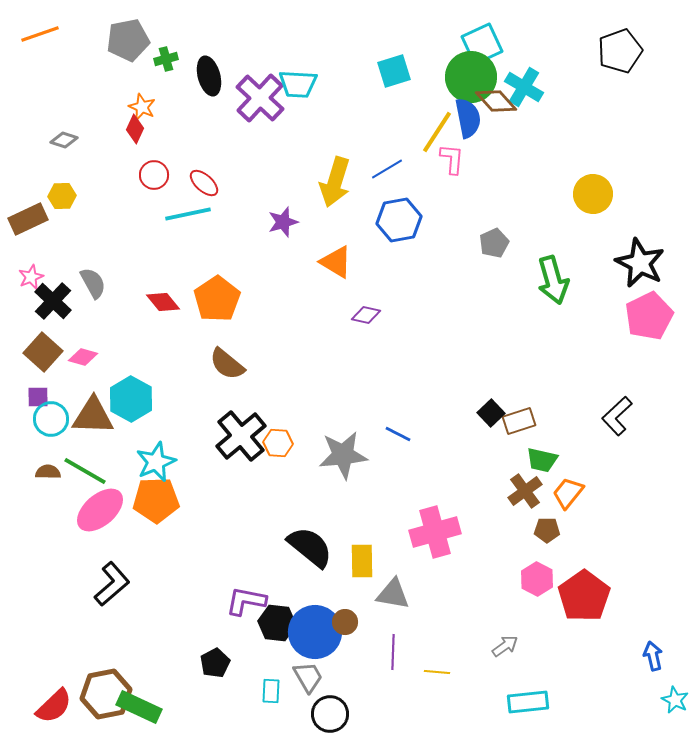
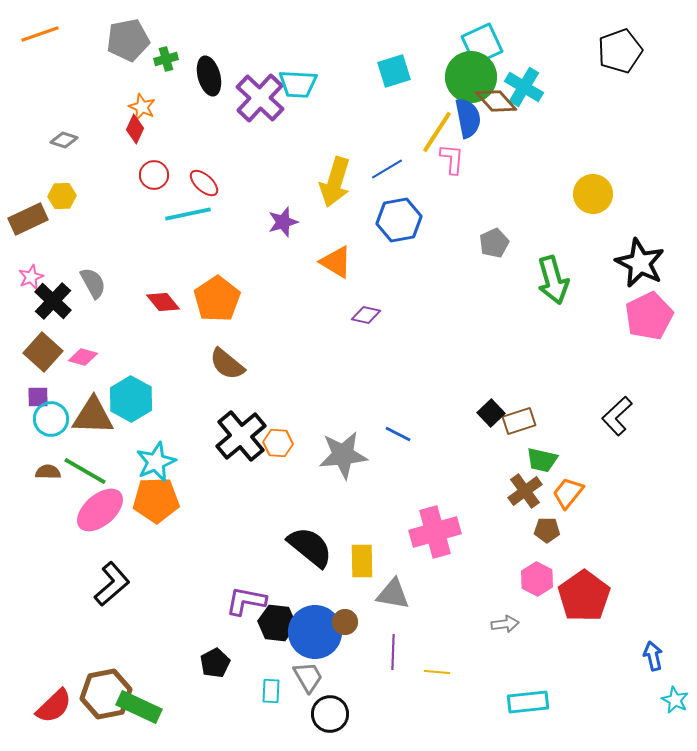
gray arrow at (505, 646): moved 22 px up; rotated 28 degrees clockwise
